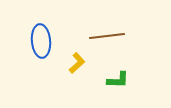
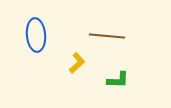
brown line: rotated 12 degrees clockwise
blue ellipse: moved 5 px left, 6 px up
